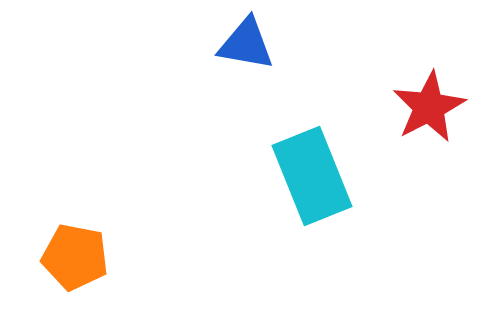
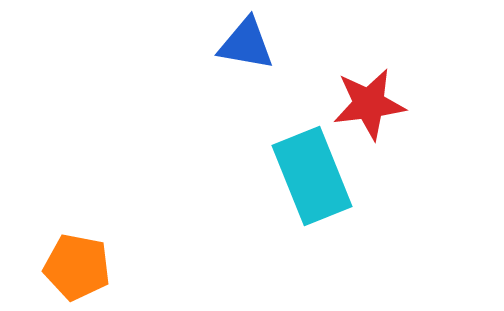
red star: moved 60 px left, 3 px up; rotated 20 degrees clockwise
orange pentagon: moved 2 px right, 10 px down
